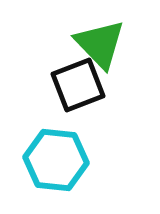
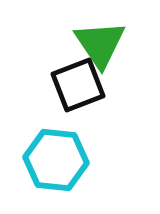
green triangle: rotated 10 degrees clockwise
